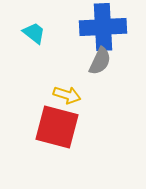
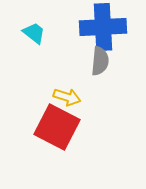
gray semicircle: rotated 20 degrees counterclockwise
yellow arrow: moved 2 px down
red square: rotated 12 degrees clockwise
